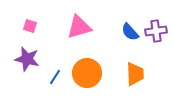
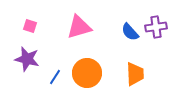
purple cross: moved 4 px up
